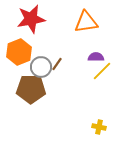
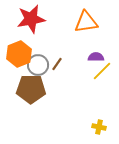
orange hexagon: moved 2 px down
gray circle: moved 3 px left, 2 px up
